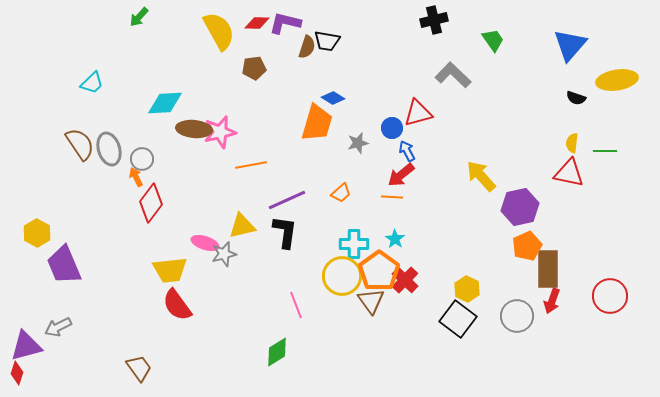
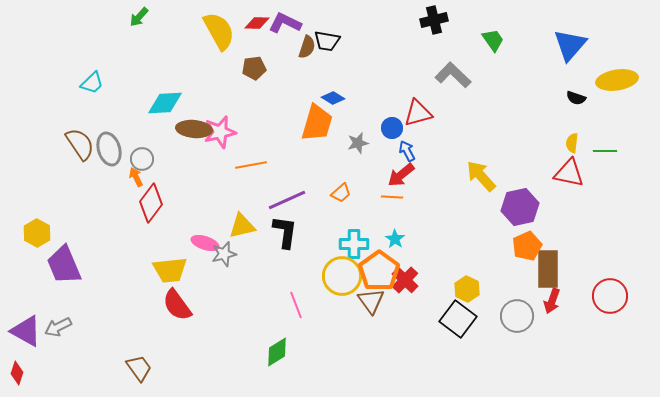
purple L-shape at (285, 23): rotated 12 degrees clockwise
purple triangle at (26, 346): moved 15 px up; rotated 44 degrees clockwise
